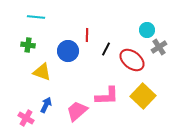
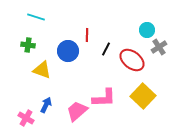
cyan line: rotated 12 degrees clockwise
yellow triangle: moved 2 px up
pink L-shape: moved 3 px left, 2 px down
